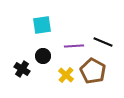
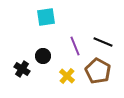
cyan square: moved 4 px right, 8 px up
purple line: moved 1 px right; rotated 72 degrees clockwise
brown pentagon: moved 5 px right
yellow cross: moved 1 px right, 1 px down
